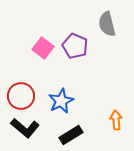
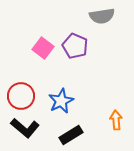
gray semicircle: moved 5 px left, 8 px up; rotated 85 degrees counterclockwise
